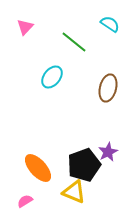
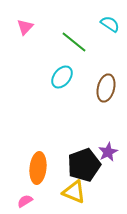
cyan ellipse: moved 10 px right
brown ellipse: moved 2 px left
orange ellipse: rotated 48 degrees clockwise
